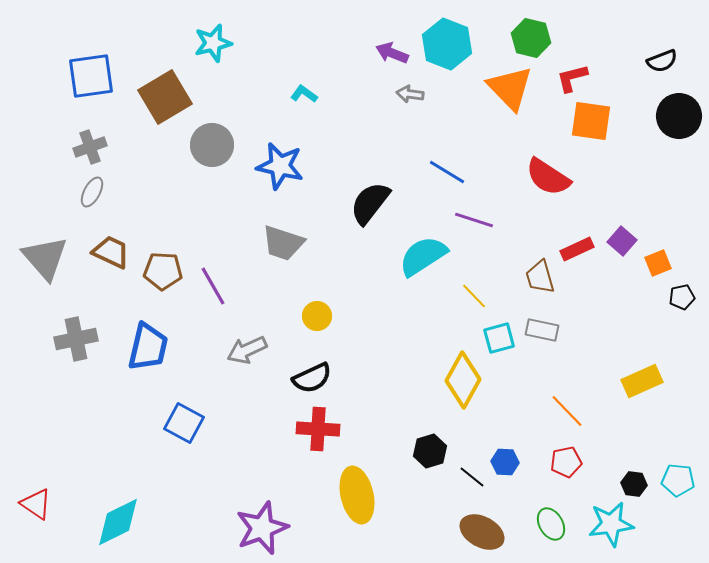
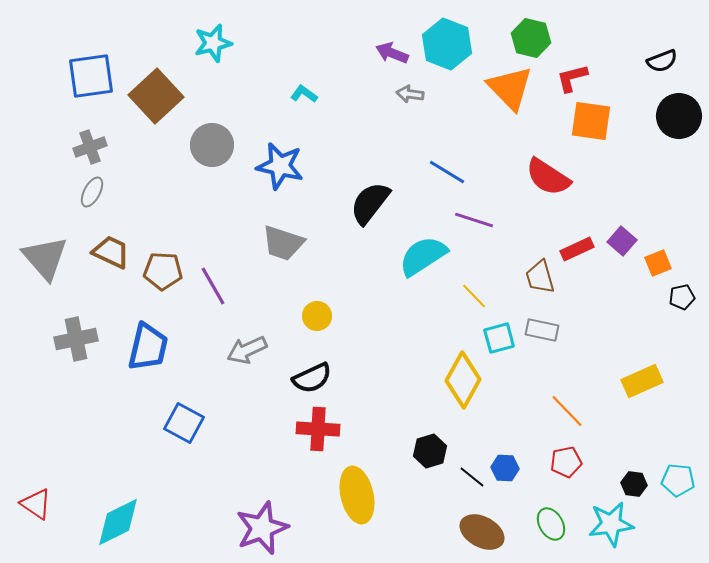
brown square at (165, 97): moved 9 px left, 1 px up; rotated 12 degrees counterclockwise
blue hexagon at (505, 462): moved 6 px down
